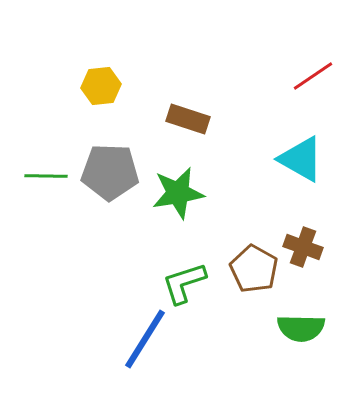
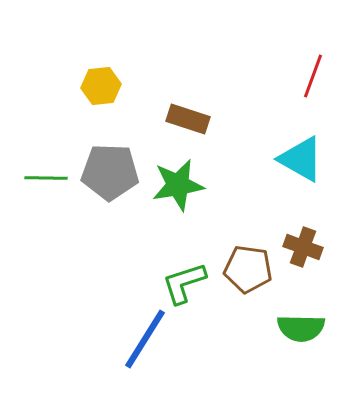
red line: rotated 36 degrees counterclockwise
green line: moved 2 px down
green star: moved 8 px up
brown pentagon: moved 6 px left; rotated 21 degrees counterclockwise
